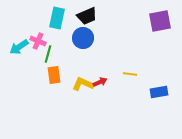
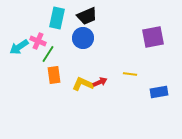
purple square: moved 7 px left, 16 px down
green line: rotated 18 degrees clockwise
